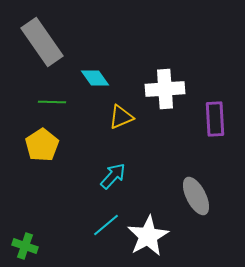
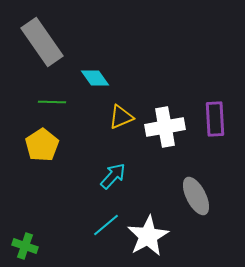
white cross: moved 38 px down; rotated 6 degrees counterclockwise
